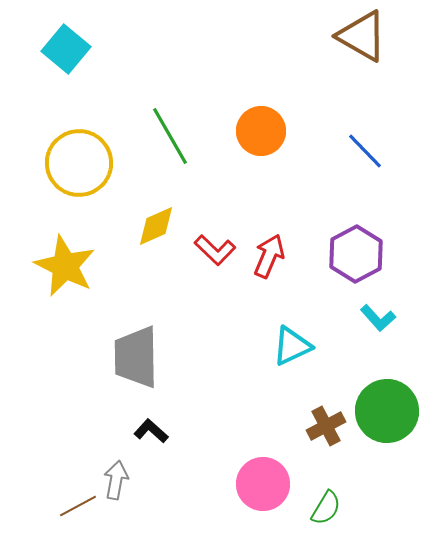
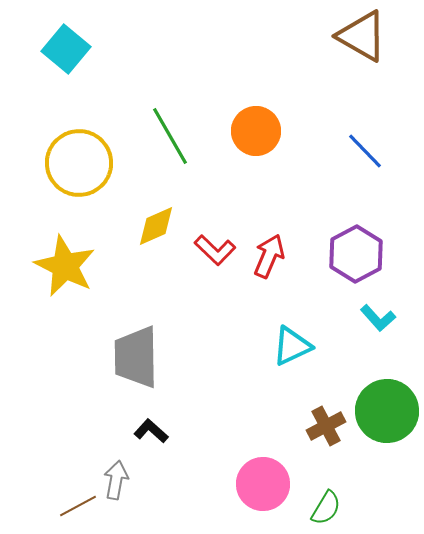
orange circle: moved 5 px left
